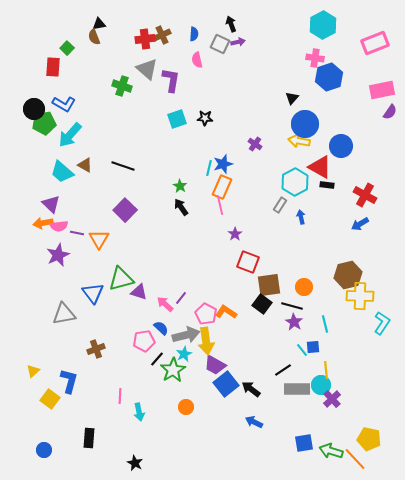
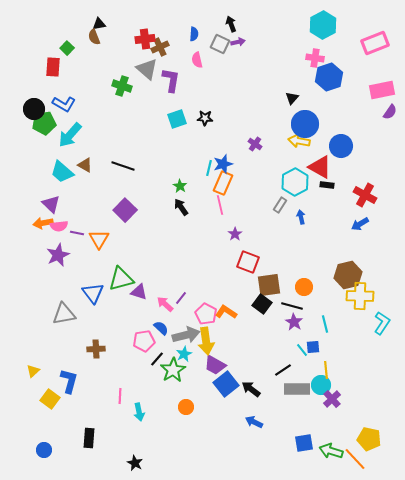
brown cross at (162, 35): moved 2 px left, 12 px down
orange rectangle at (222, 187): moved 1 px right, 4 px up
brown cross at (96, 349): rotated 18 degrees clockwise
